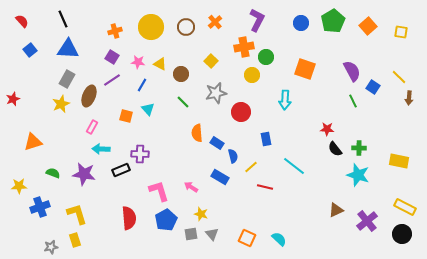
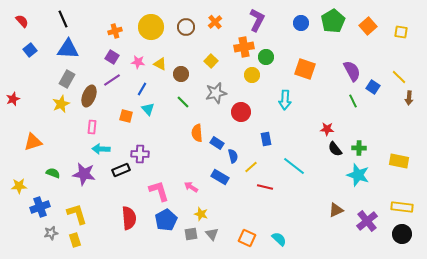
blue line at (142, 85): moved 4 px down
pink rectangle at (92, 127): rotated 24 degrees counterclockwise
yellow rectangle at (405, 207): moved 3 px left; rotated 20 degrees counterclockwise
gray star at (51, 247): moved 14 px up
